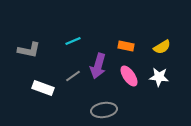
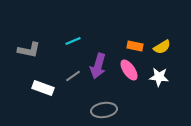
orange rectangle: moved 9 px right
pink ellipse: moved 6 px up
